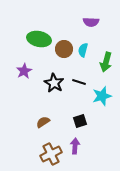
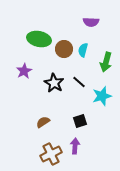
black line: rotated 24 degrees clockwise
